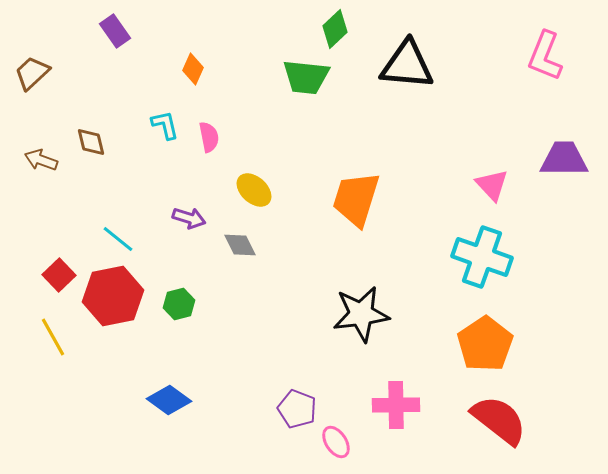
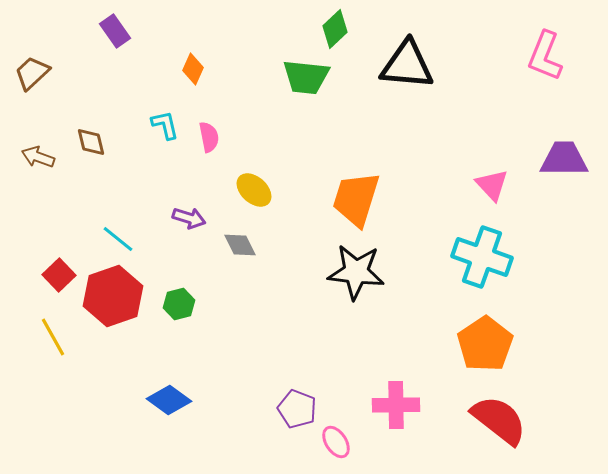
brown arrow: moved 3 px left, 3 px up
red hexagon: rotated 8 degrees counterclockwise
black star: moved 5 px left, 42 px up; rotated 14 degrees clockwise
